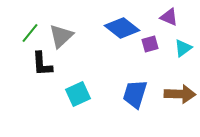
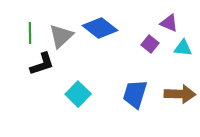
purple triangle: moved 6 px down
blue diamond: moved 22 px left
green line: rotated 40 degrees counterclockwise
purple square: rotated 36 degrees counterclockwise
cyan triangle: rotated 42 degrees clockwise
black L-shape: rotated 104 degrees counterclockwise
cyan square: rotated 20 degrees counterclockwise
